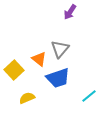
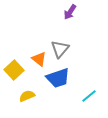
yellow semicircle: moved 2 px up
